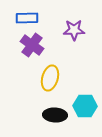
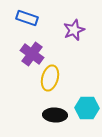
blue rectangle: rotated 20 degrees clockwise
purple star: rotated 20 degrees counterclockwise
purple cross: moved 9 px down
cyan hexagon: moved 2 px right, 2 px down
